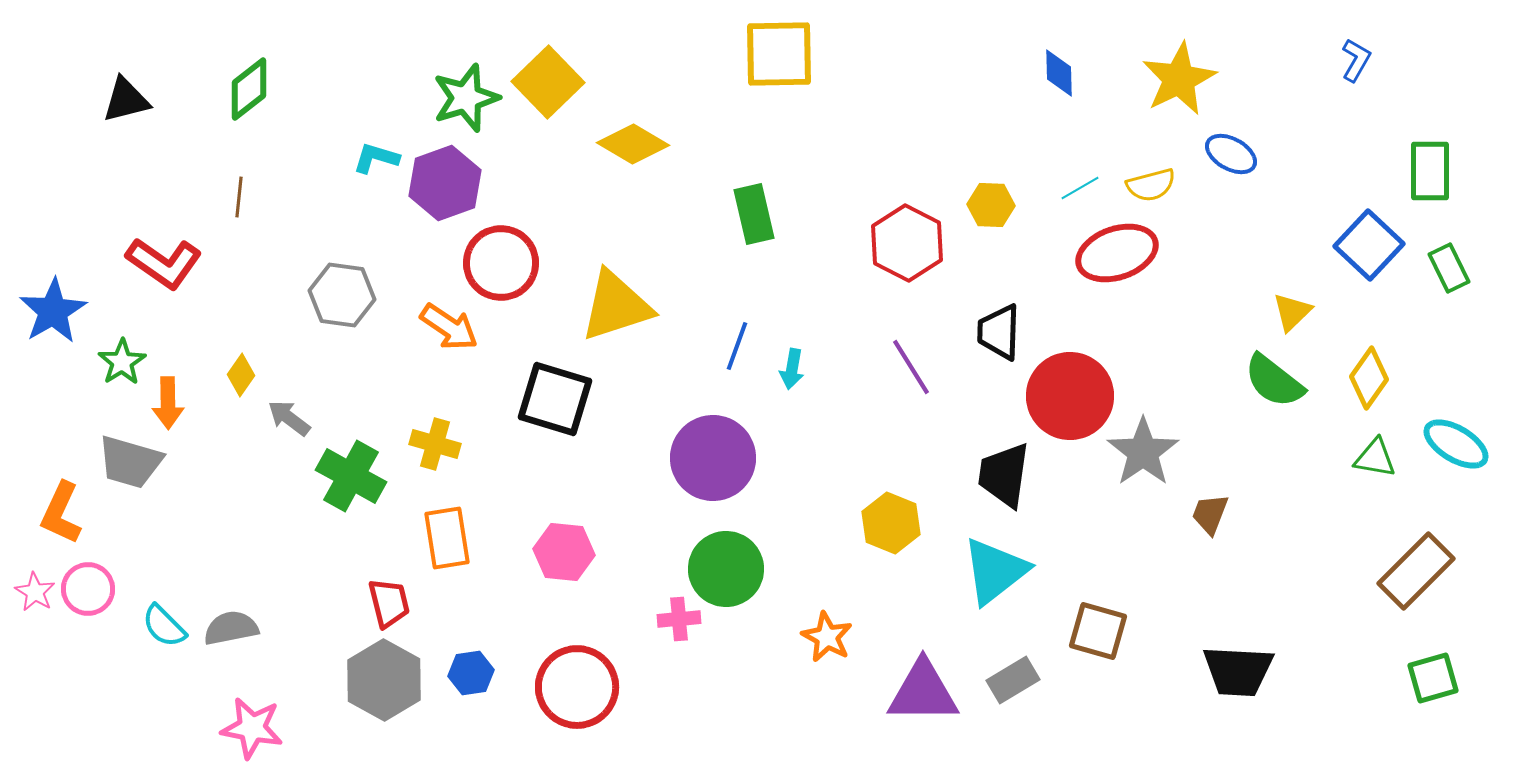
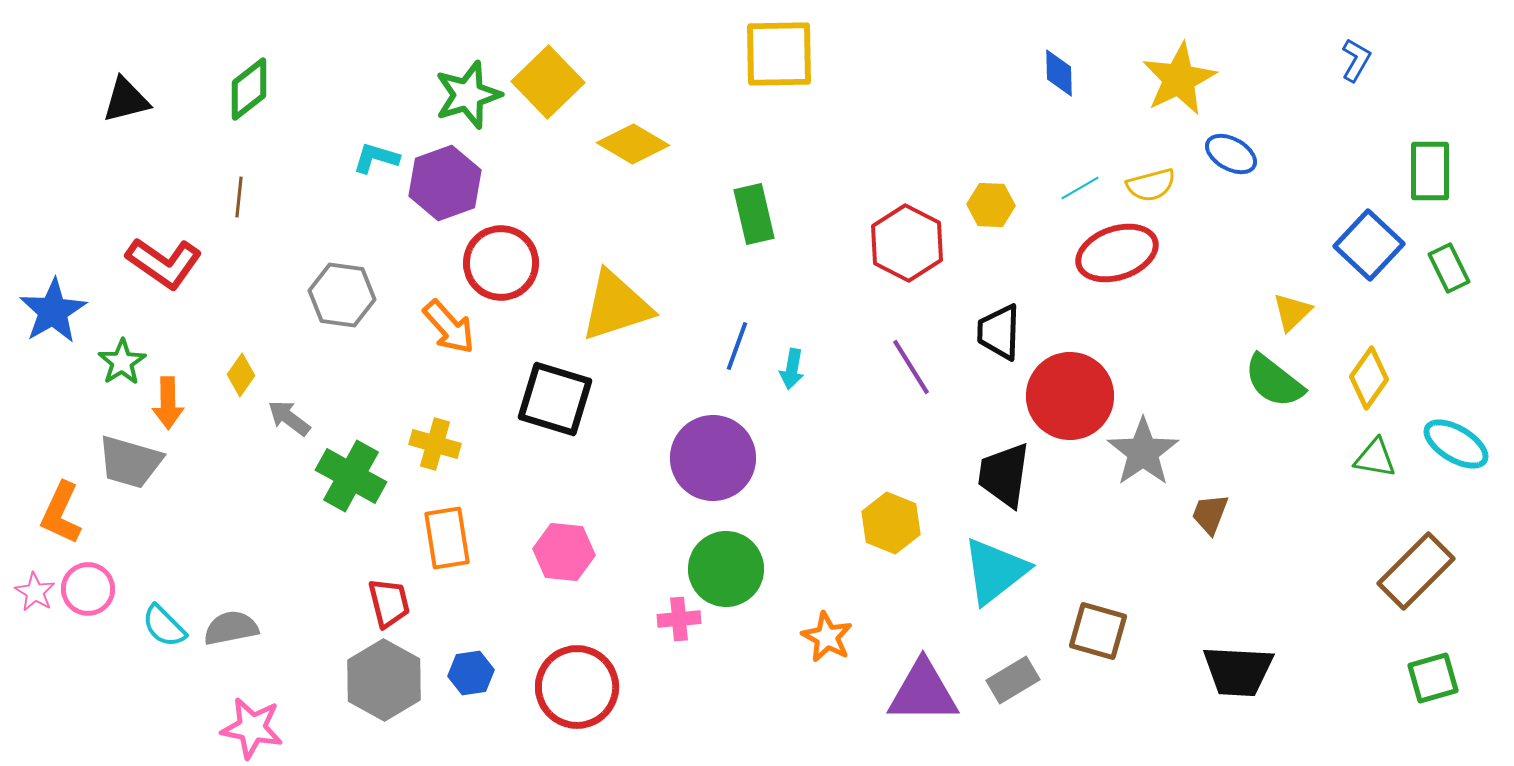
green star at (466, 98): moved 2 px right, 3 px up
orange arrow at (449, 327): rotated 14 degrees clockwise
